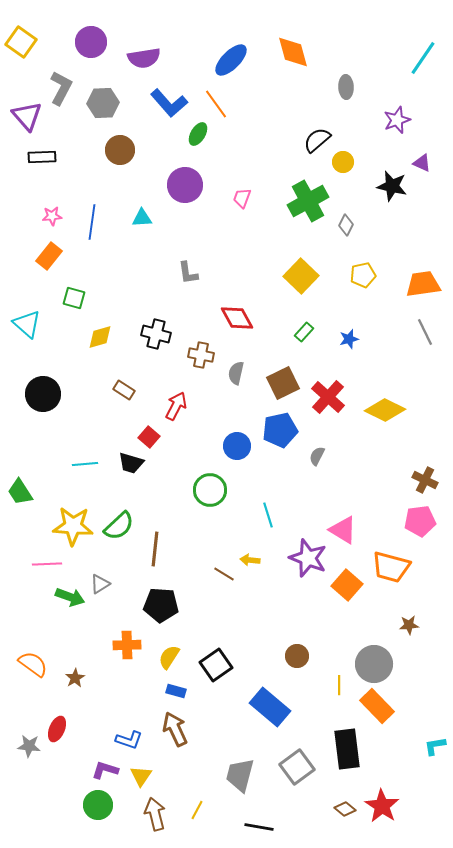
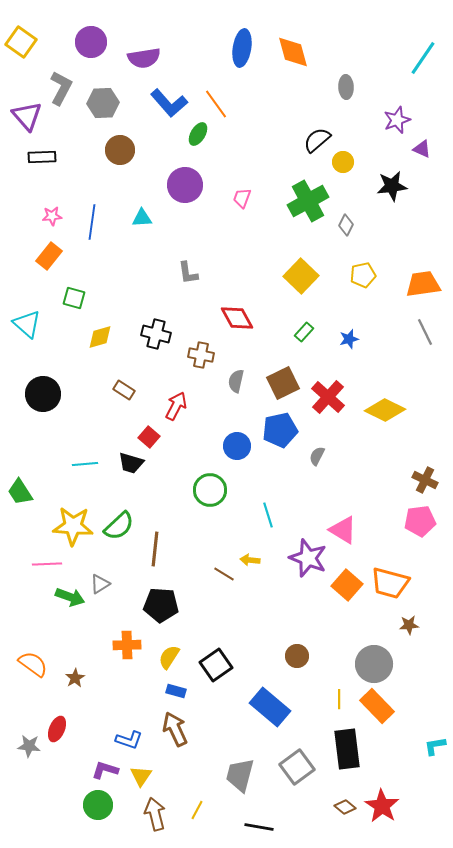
blue ellipse at (231, 60): moved 11 px right, 12 px up; rotated 36 degrees counterclockwise
purple triangle at (422, 163): moved 14 px up
black star at (392, 186): rotated 20 degrees counterclockwise
gray semicircle at (236, 373): moved 8 px down
orange trapezoid at (391, 567): moved 1 px left, 16 px down
yellow line at (339, 685): moved 14 px down
brown diamond at (345, 809): moved 2 px up
